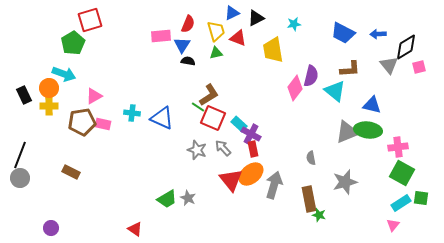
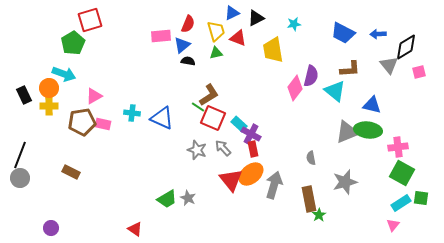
blue triangle at (182, 45): rotated 18 degrees clockwise
pink square at (419, 67): moved 5 px down
green star at (319, 215): rotated 24 degrees clockwise
